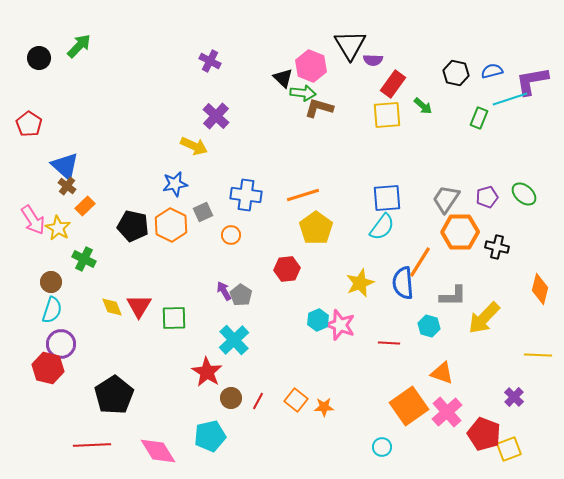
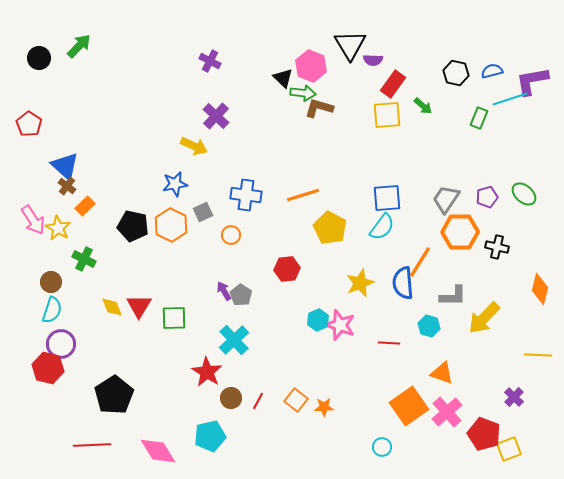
yellow pentagon at (316, 228): moved 14 px right; rotated 8 degrees counterclockwise
